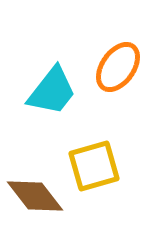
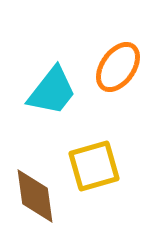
brown diamond: rotated 30 degrees clockwise
